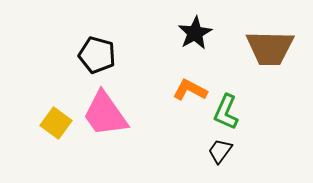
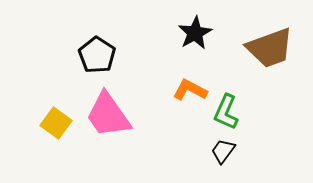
brown trapezoid: rotated 21 degrees counterclockwise
black pentagon: rotated 18 degrees clockwise
pink trapezoid: moved 3 px right, 1 px down
black trapezoid: moved 3 px right
